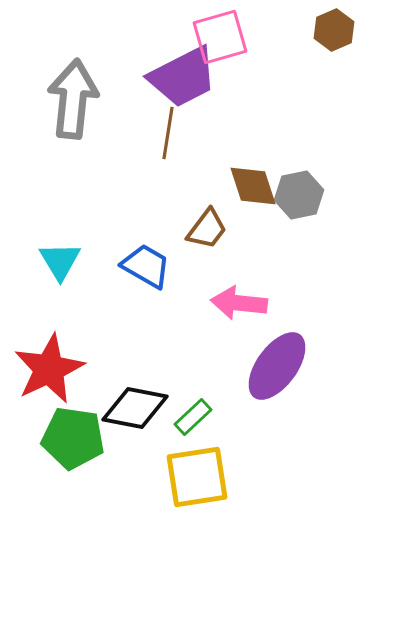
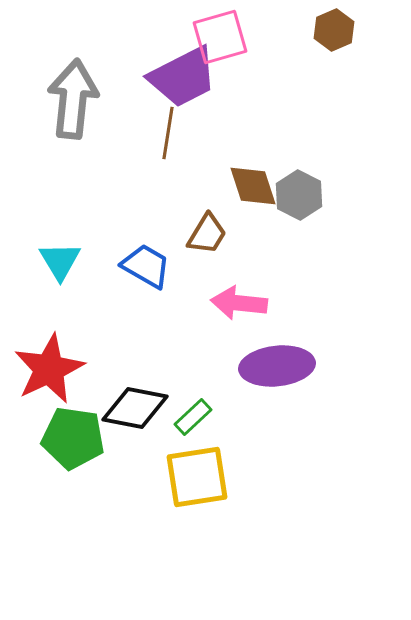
gray hexagon: rotated 21 degrees counterclockwise
brown trapezoid: moved 5 px down; rotated 6 degrees counterclockwise
purple ellipse: rotated 48 degrees clockwise
